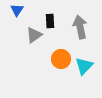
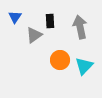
blue triangle: moved 2 px left, 7 px down
orange circle: moved 1 px left, 1 px down
